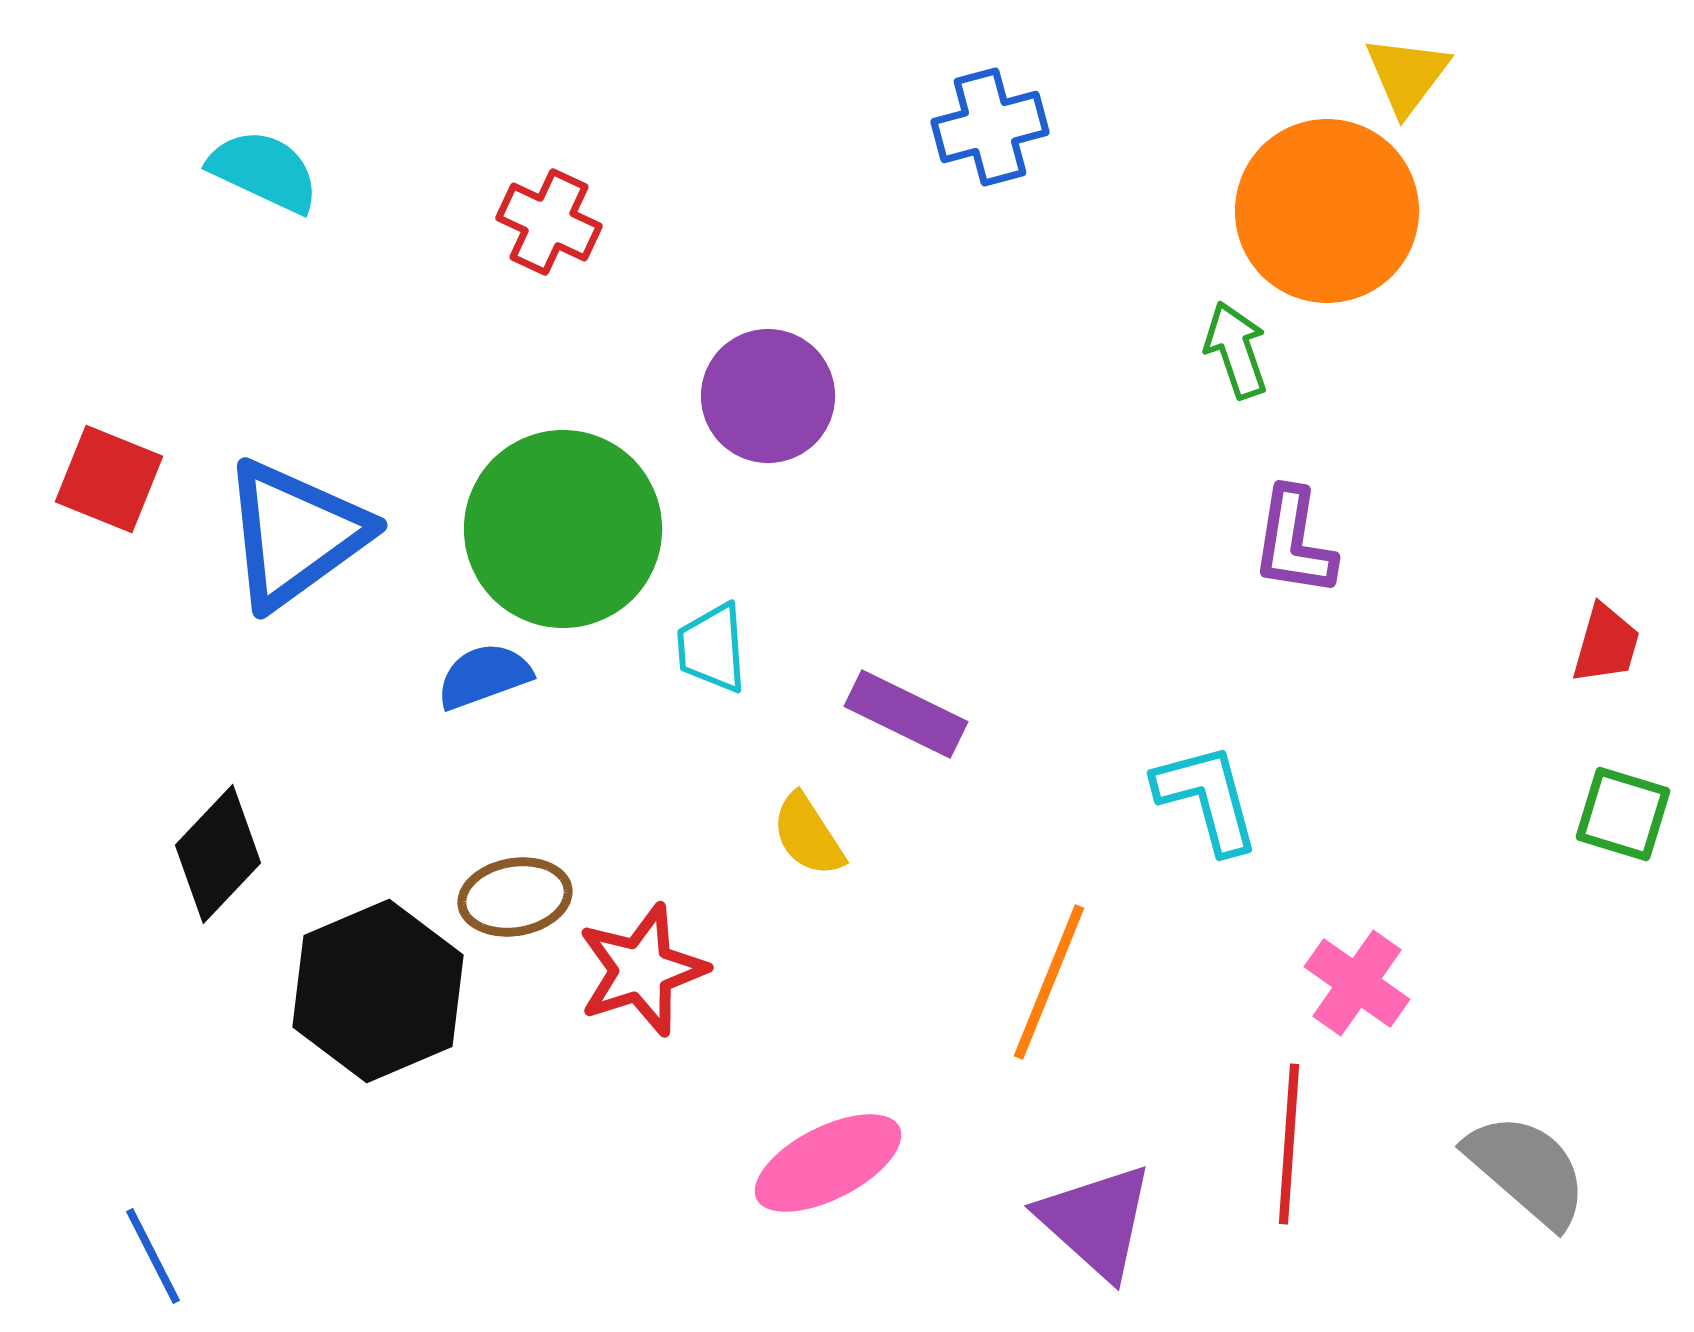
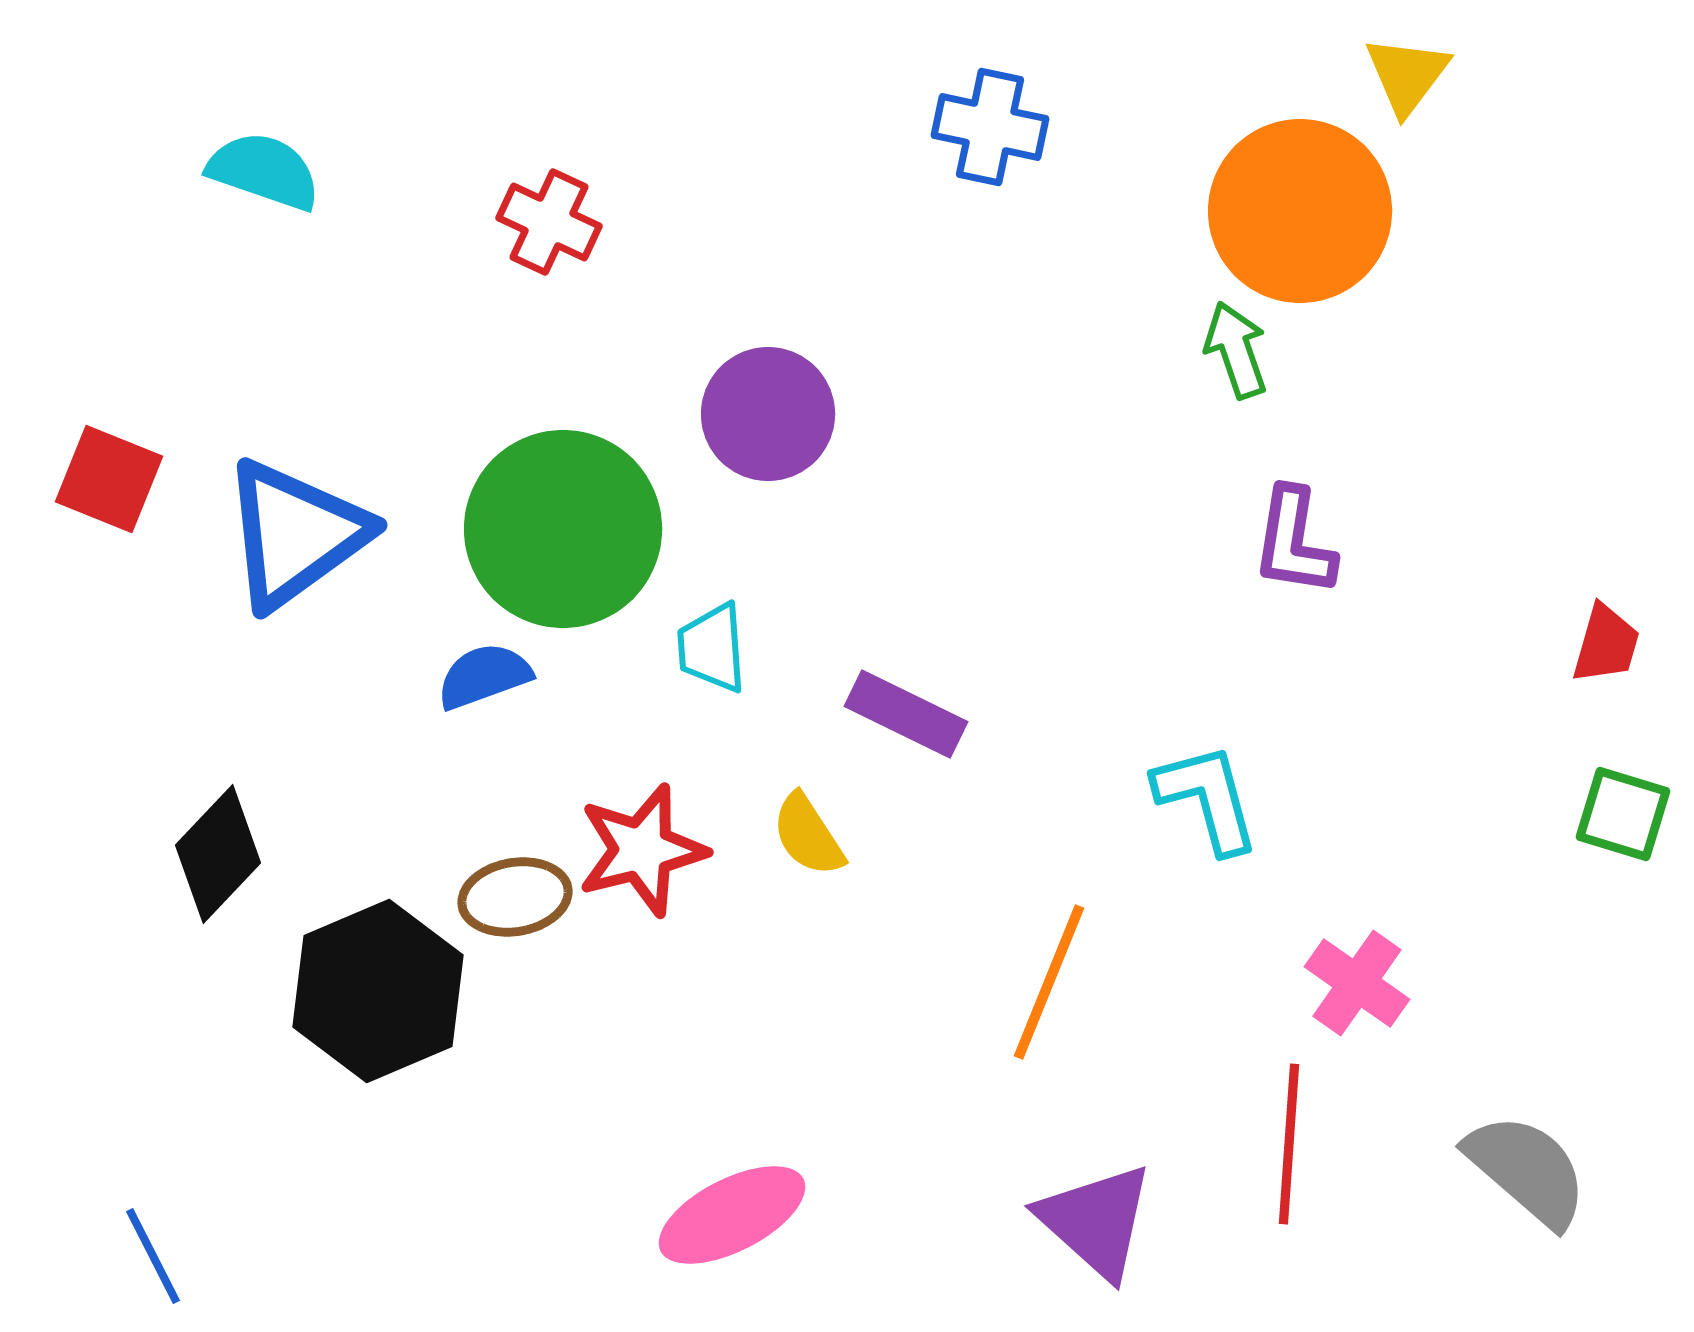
blue cross: rotated 27 degrees clockwise
cyan semicircle: rotated 6 degrees counterclockwise
orange circle: moved 27 px left
purple circle: moved 18 px down
red star: moved 120 px up; rotated 4 degrees clockwise
pink ellipse: moved 96 px left, 52 px down
